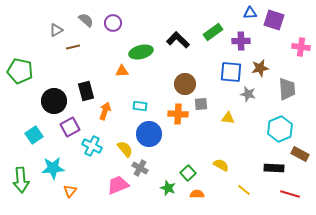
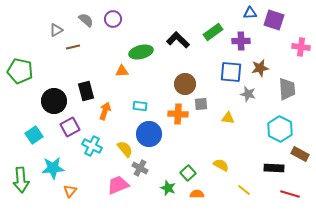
purple circle at (113, 23): moved 4 px up
cyan hexagon at (280, 129): rotated 10 degrees counterclockwise
